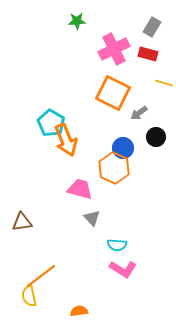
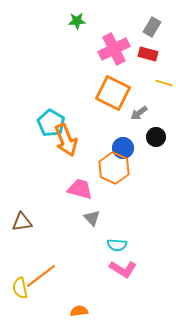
yellow semicircle: moved 9 px left, 8 px up
